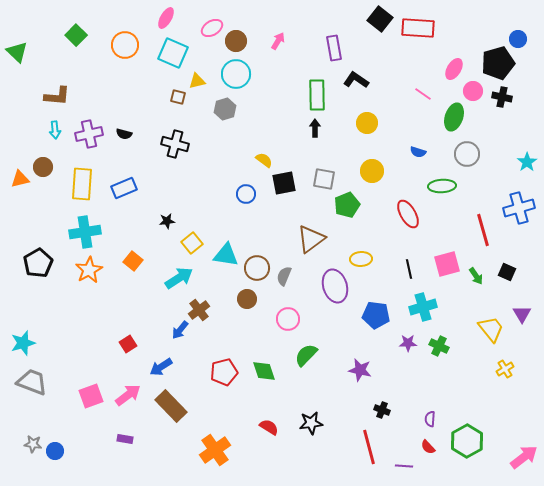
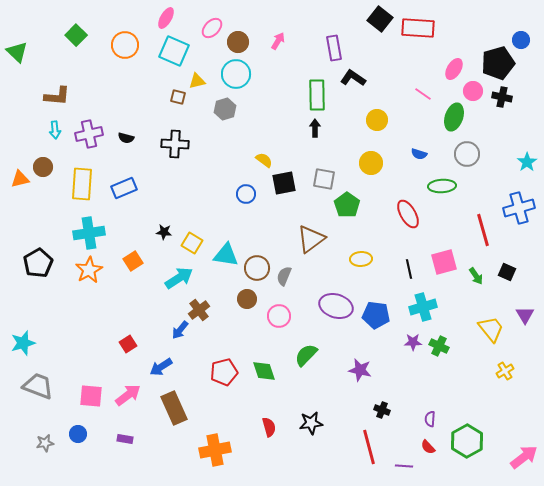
pink ellipse at (212, 28): rotated 15 degrees counterclockwise
blue circle at (518, 39): moved 3 px right, 1 px down
brown circle at (236, 41): moved 2 px right, 1 px down
cyan square at (173, 53): moved 1 px right, 2 px up
black L-shape at (356, 80): moved 3 px left, 2 px up
yellow circle at (367, 123): moved 10 px right, 3 px up
black semicircle at (124, 134): moved 2 px right, 4 px down
black cross at (175, 144): rotated 12 degrees counterclockwise
blue semicircle at (418, 152): moved 1 px right, 2 px down
yellow circle at (372, 171): moved 1 px left, 8 px up
green pentagon at (347, 205): rotated 15 degrees counterclockwise
black star at (167, 221): moved 3 px left, 11 px down; rotated 14 degrees clockwise
cyan cross at (85, 232): moved 4 px right, 1 px down
yellow square at (192, 243): rotated 20 degrees counterclockwise
orange square at (133, 261): rotated 18 degrees clockwise
pink square at (447, 264): moved 3 px left, 2 px up
purple ellipse at (335, 286): moved 1 px right, 20 px down; rotated 56 degrees counterclockwise
purple triangle at (522, 314): moved 3 px right, 1 px down
pink circle at (288, 319): moved 9 px left, 3 px up
purple star at (408, 343): moved 5 px right, 1 px up
yellow cross at (505, 369): moved 2 px down
gray trapezoid at (32, 382): moved 6 px right, 4 px down
pink square at (91, 396): rotated 25 degrees clockwise
brown rectangle at (171, 406): moved 3 px right, 2 px down; rotated 20 degrees clockwise
red semicircle at (269, 427): rotated 42 degrees clockwise
gray star at (33, 444): moved 12 px right, 1 px up; rotated 18 degrees counterclockwise
orange cross at (215, 450): rotated 24 degrees clockwise
blue circle at (55, 451): moved 23 px right, 17 px up
